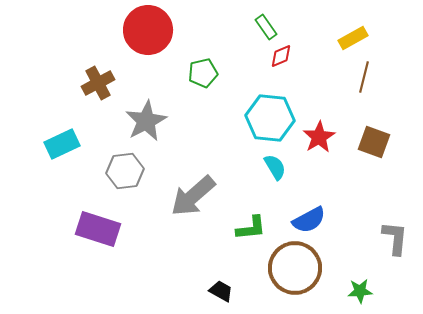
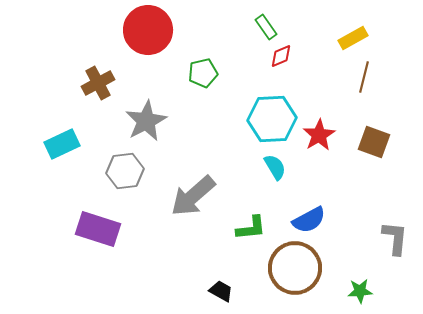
cyan hexagon: moved 2 px right, 1 px down; rotated 9 degrees counterclockwise
red star: moved 2 px up
